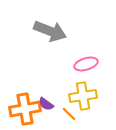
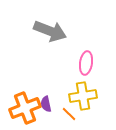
pink ellipse: moved 1 px up; rotated 65 degrees counterclockwise
purple semicircle: rotated 42 degrees clockwise
orange cross: moved 1 px up; rotated 12 degrees counterclockwise
